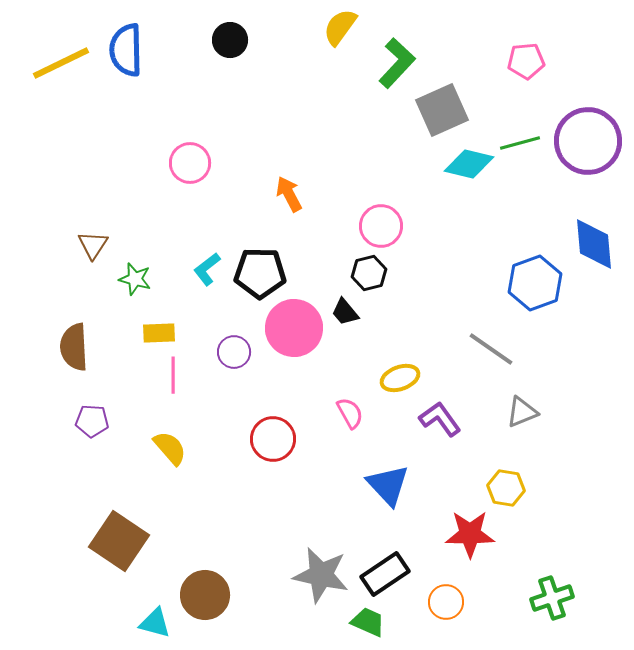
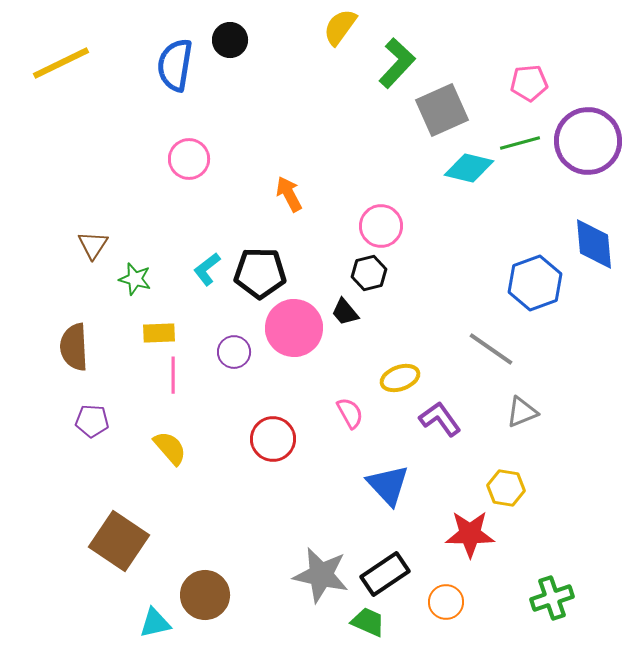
blue semicircle at (126, 50): moved 49 px right, 15 px down; rotated 10 degrees clockwise
pink pentagon at (526, 61): moved 3 px right, 22 px down
pink circle at (190, 163): moved 1 px left, 4 px up
cyan diamond at (469, 164): moved 4 px down
cyan triangle at (155, 623): rotated 28 degrees counterclockwise
